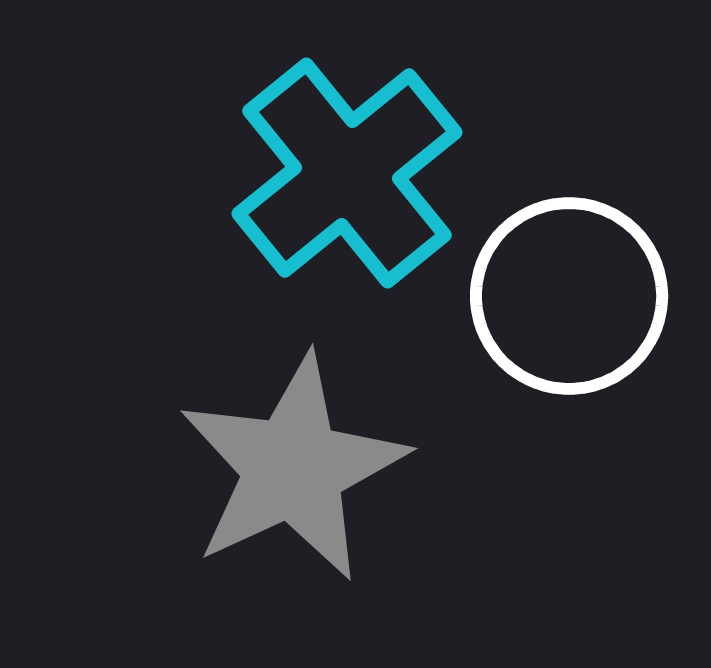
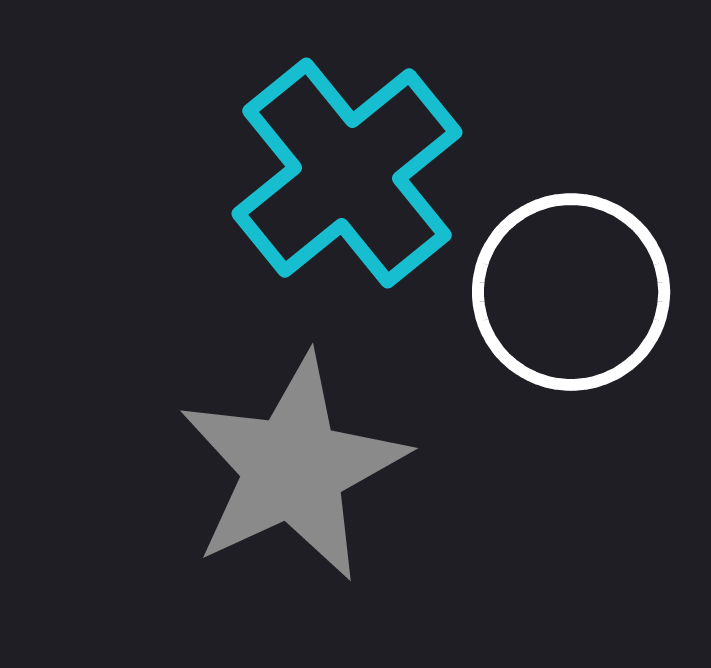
white circle: moved 2 px right, 4 px up
